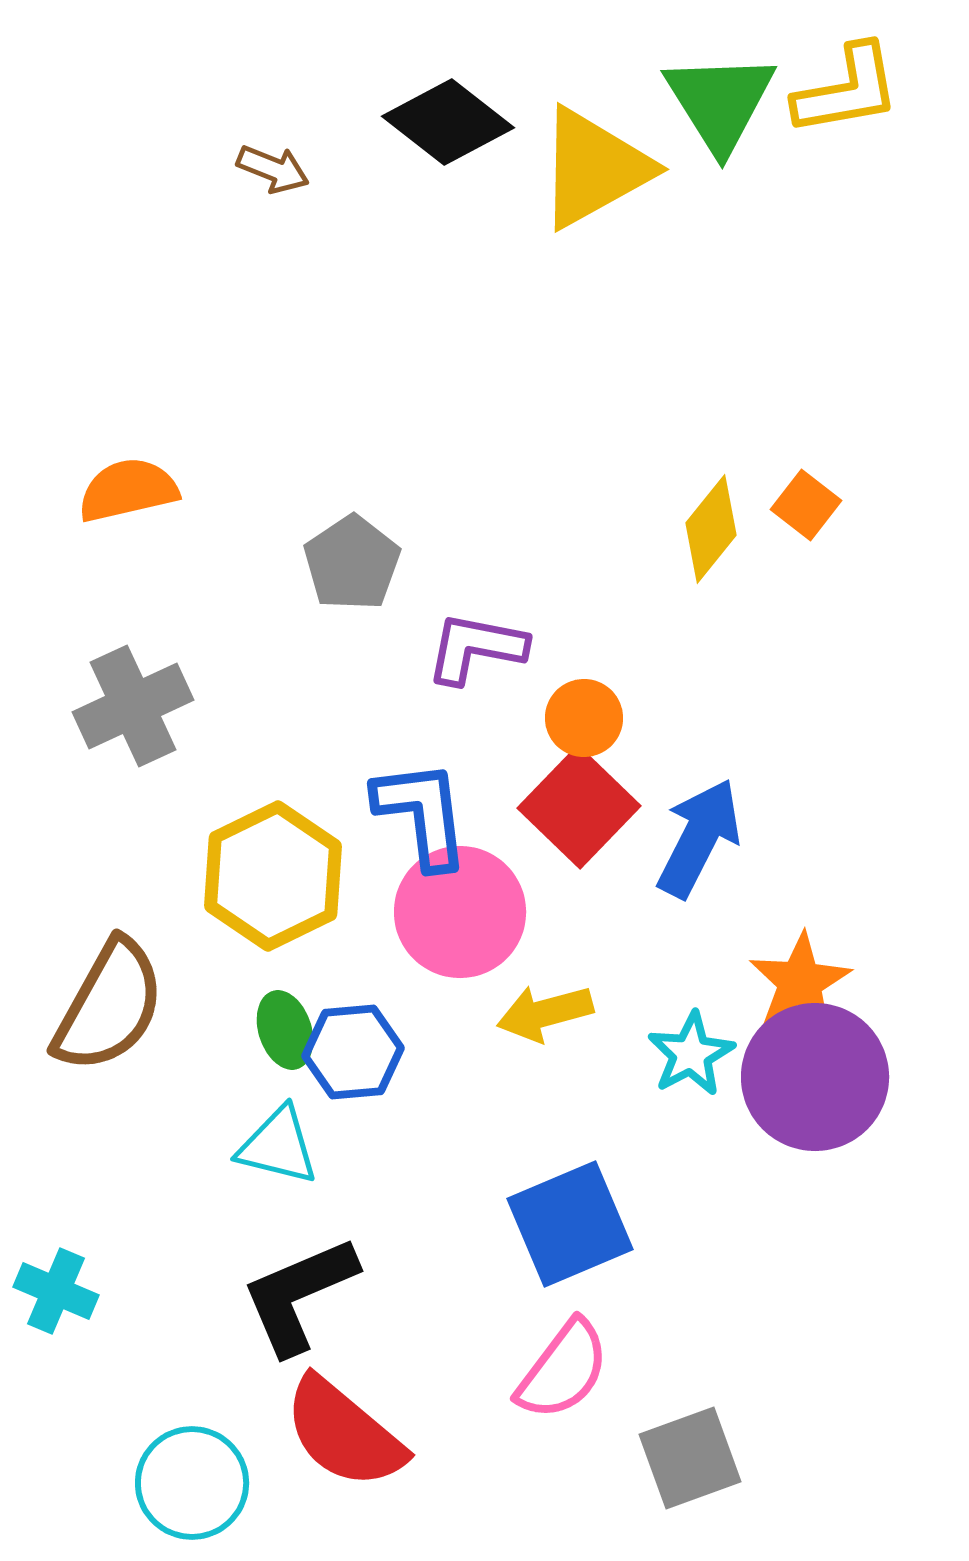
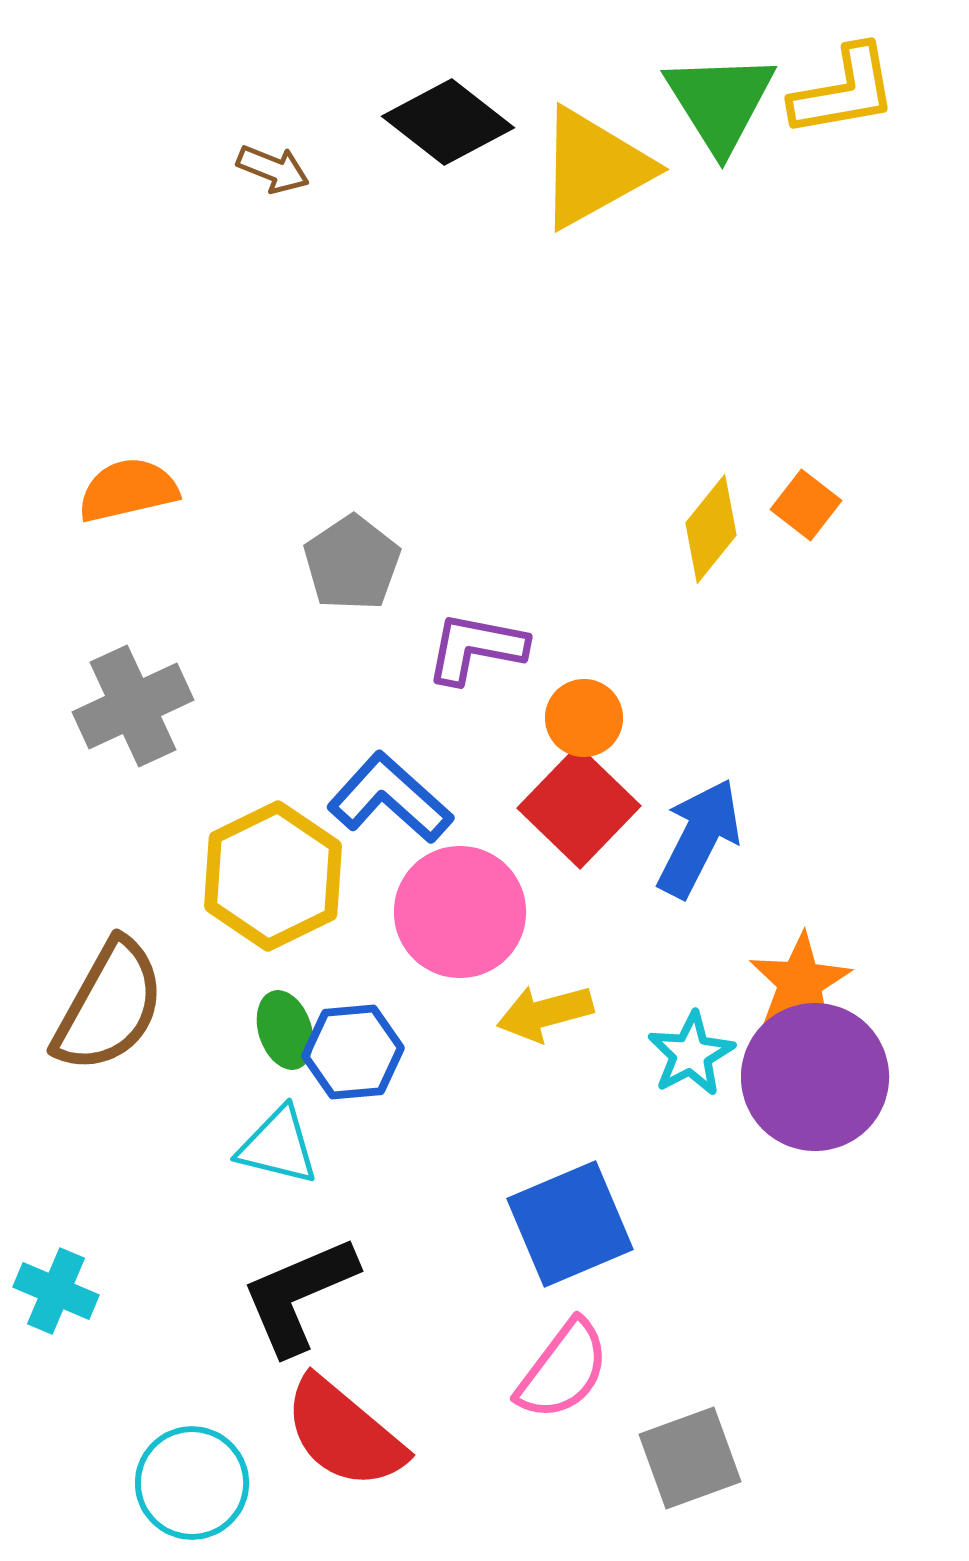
yellow L-shape: moved 3 px left, 1 px down
blue L-shape: moved 32 px left, 16 px up; rotated 41 degrees counterclockwise
